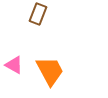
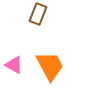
orange trapezoid: moved 5 px up
